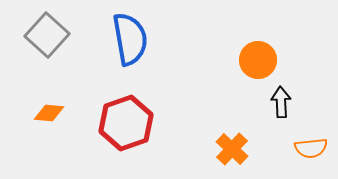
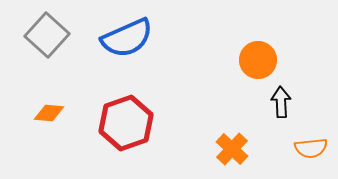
blue semicircle: moved 3 px left, 1 px up; rotated 76 degrees clockwise
